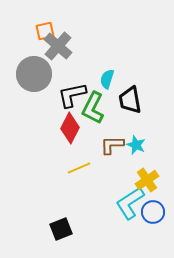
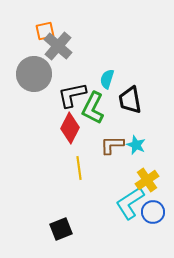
yellow line: rotated 75 degrees counterclockwise
